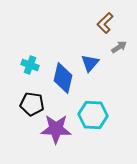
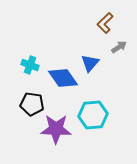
blue diamond: rotated 48 degrees counterclockwise
cyan hexagon: rotated 8 degrees counterclockwise
